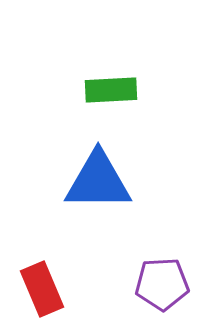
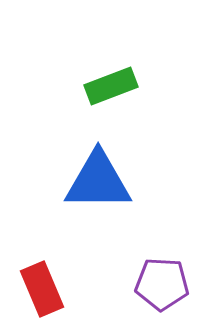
green rectangle: moved 4 px up; rotated 18 degrees counterclockwise
purple pentagon: rotated 6 degrees clockwise
